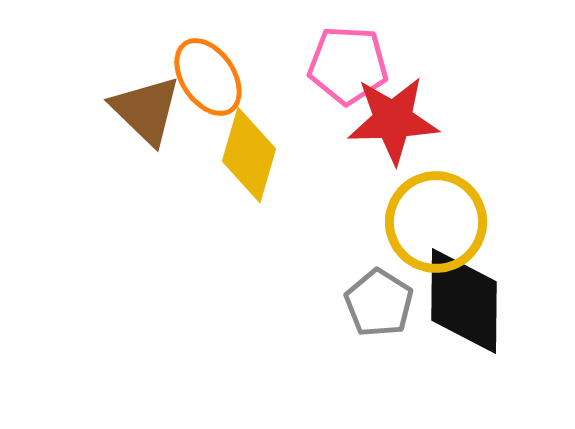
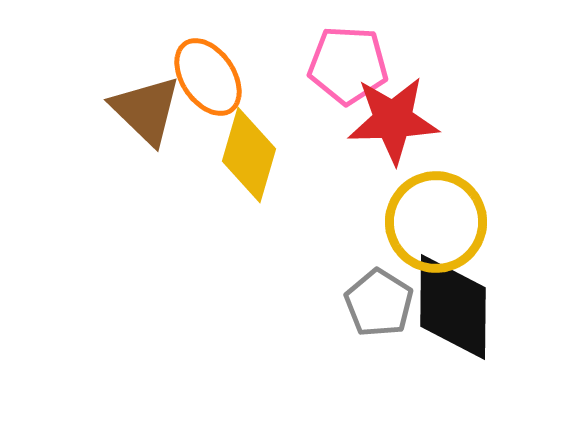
black diamond: moved 11 px left, 6 px down
